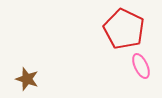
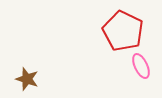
red pentagon: moved 1 px left, 2 px down
